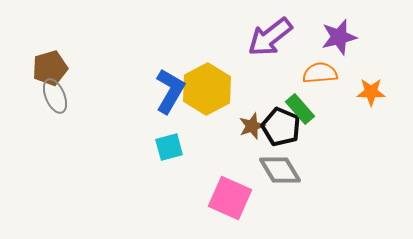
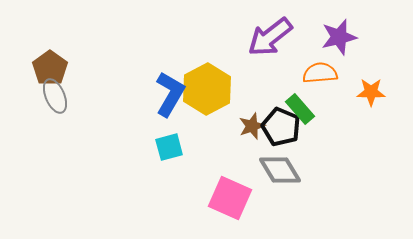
brown pentagon: rotated 20 degrees counterclockwise
blue L-shape: moved 3 px down
